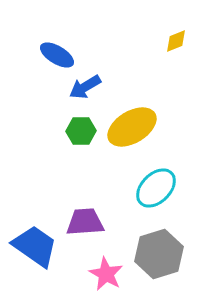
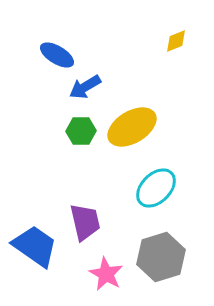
purple trapezoid: rotated 81 degrees clockwise
gray hexagon: moved 2 px right, 3 px down
